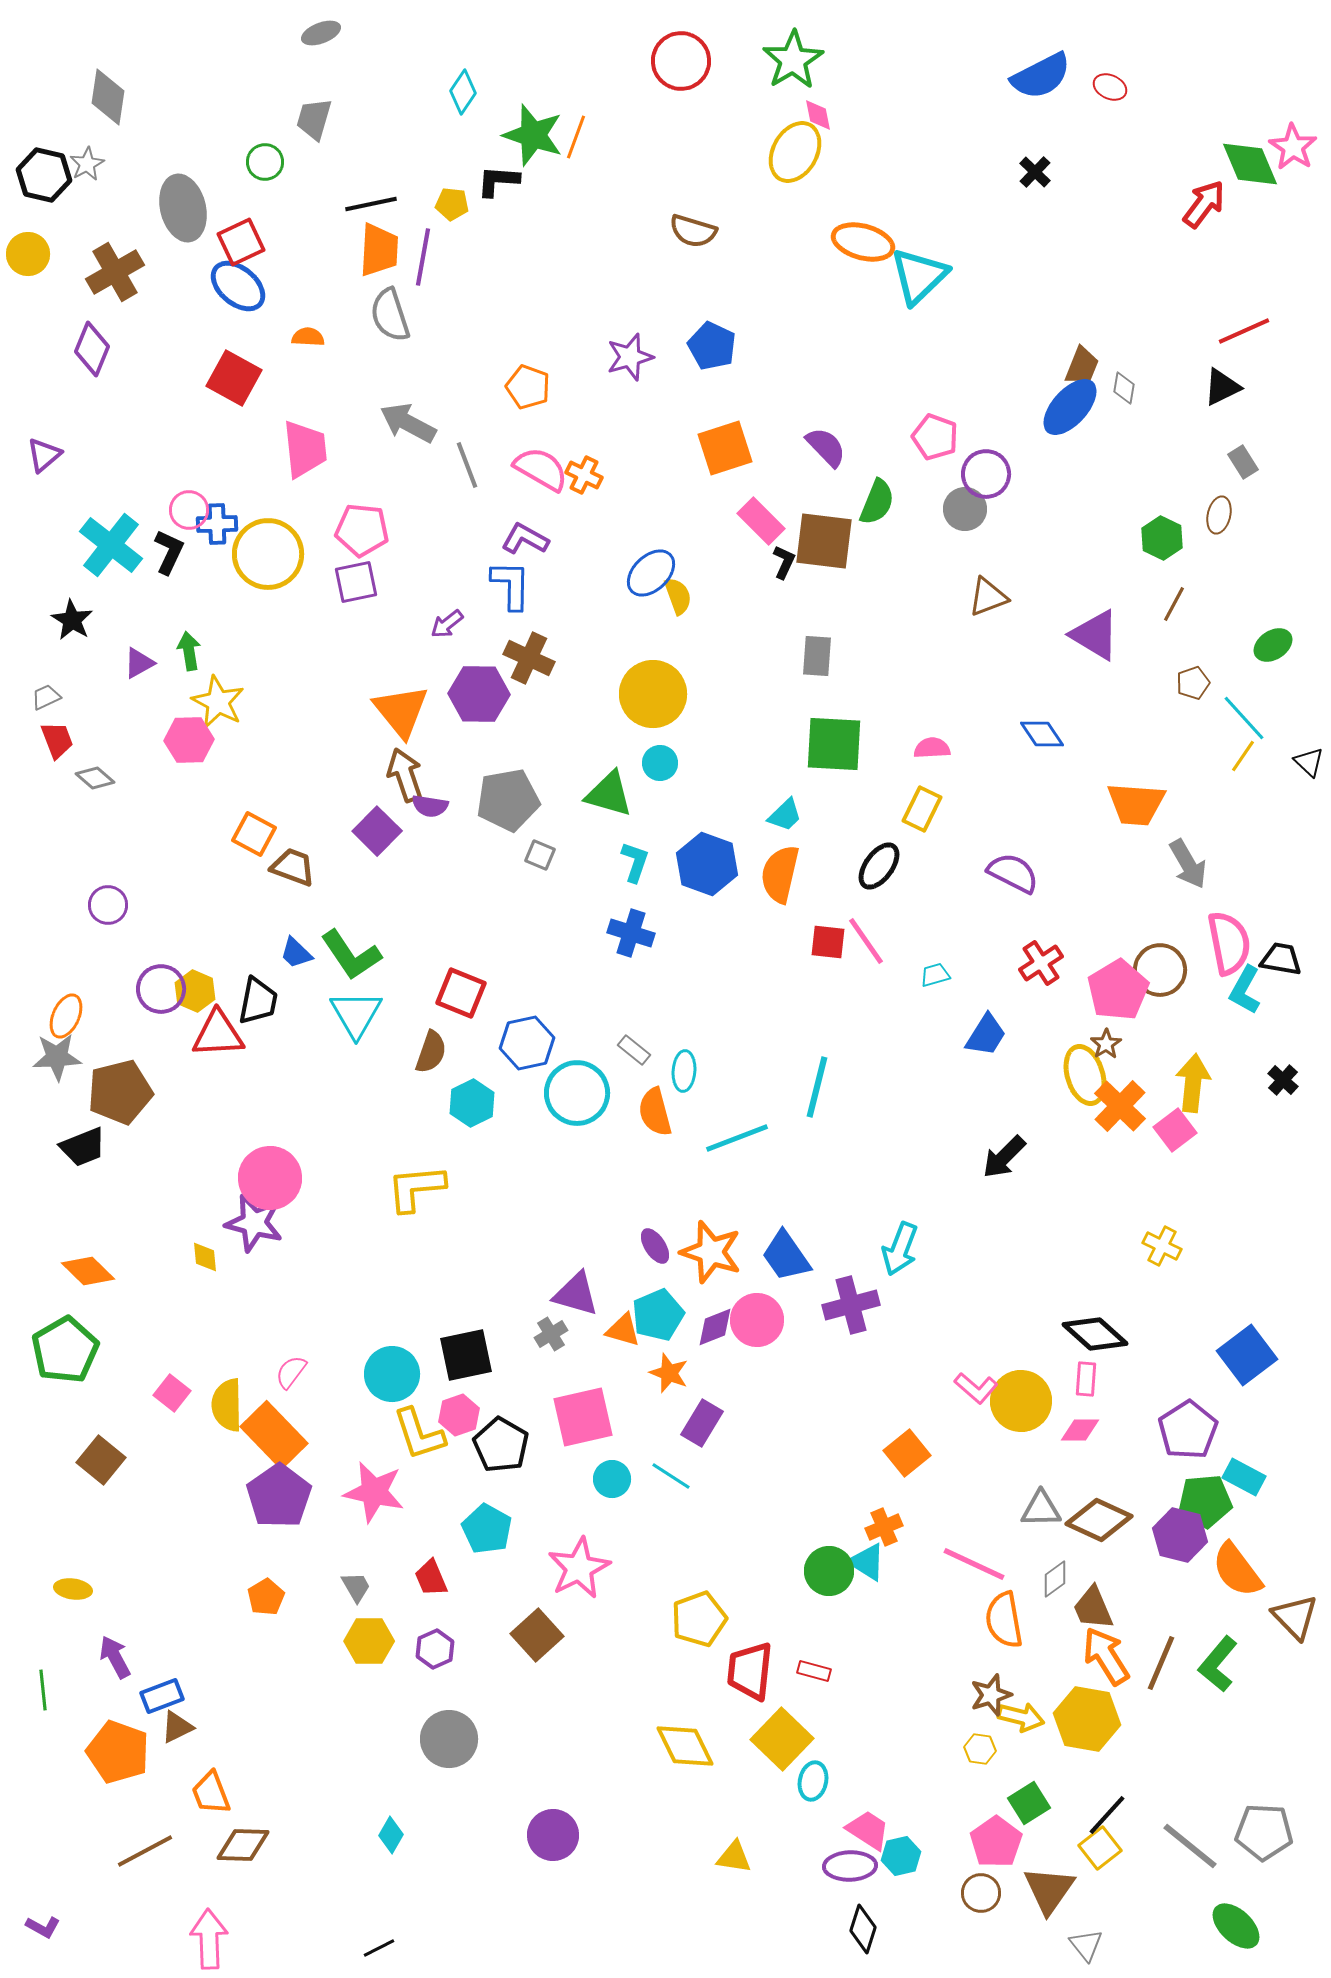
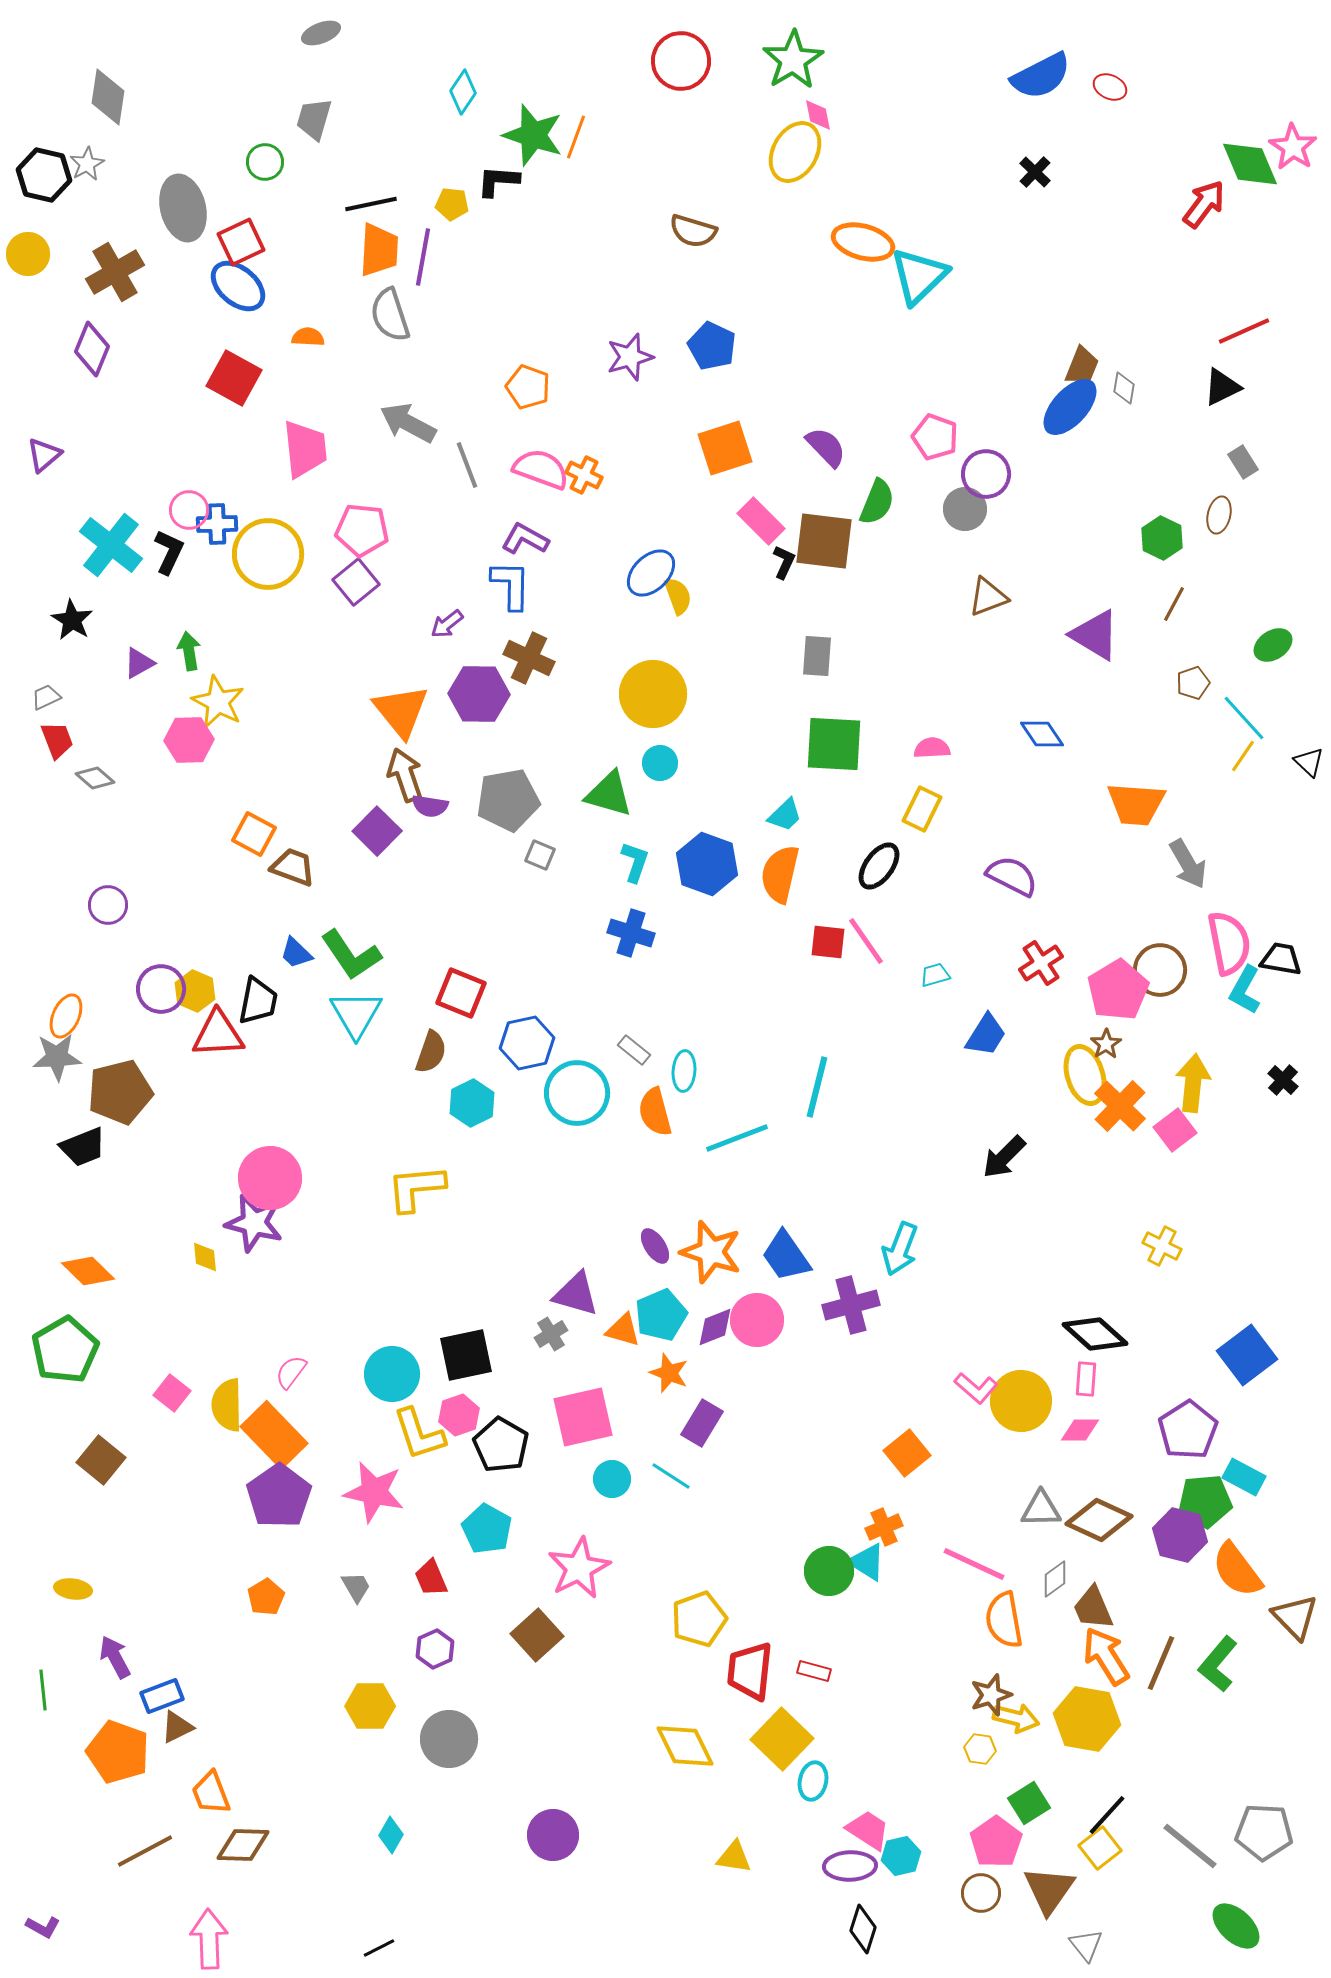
pink semicircle at (541, 469): rotated 10 degrees counterclockwise
purple square at (356, 582): rotated 27 degrees counterclockwise
purple semicircle at (1013, 873): moved 1 px left, 3 px down
cyan pentagon at (658, 1315): moved 3 px right
yellow hexagon at (369, 1641): moved 1 px right, 65 px down
yellow arrow at (1021, 1717): moved 5 px left, 1 px down
